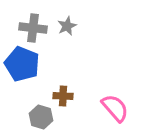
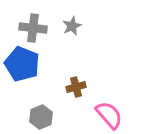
gray star: moved 5 px right
brown cross: moved 13 px right, 9 px up; rotated 18 degrees counterclockwise
pink semicircle: moved 6 px left, 7 px down
gray hexagon: rotated 20 degrees clockwise
